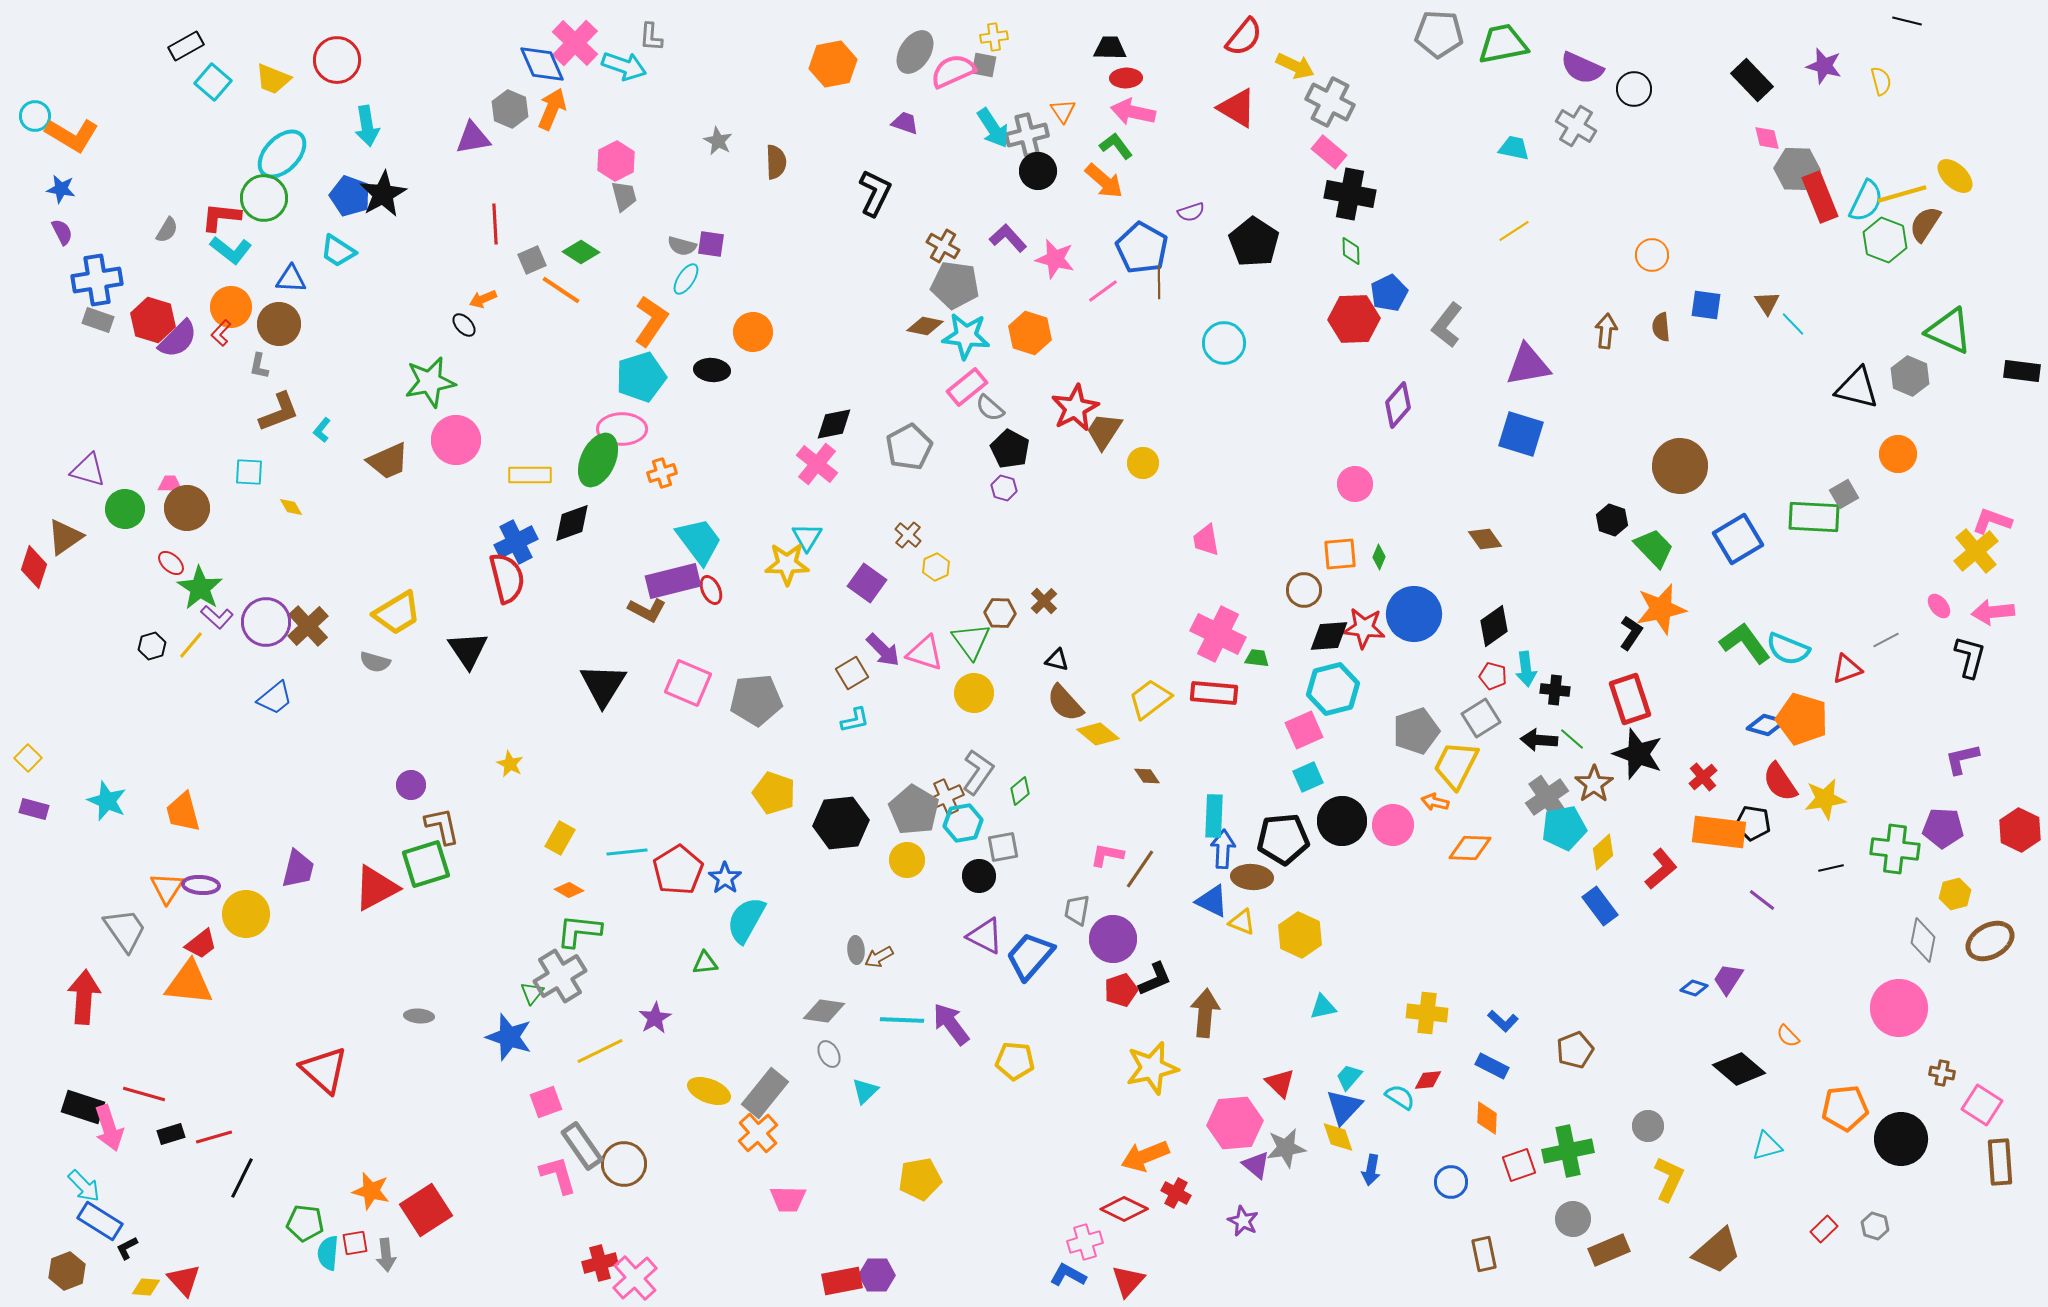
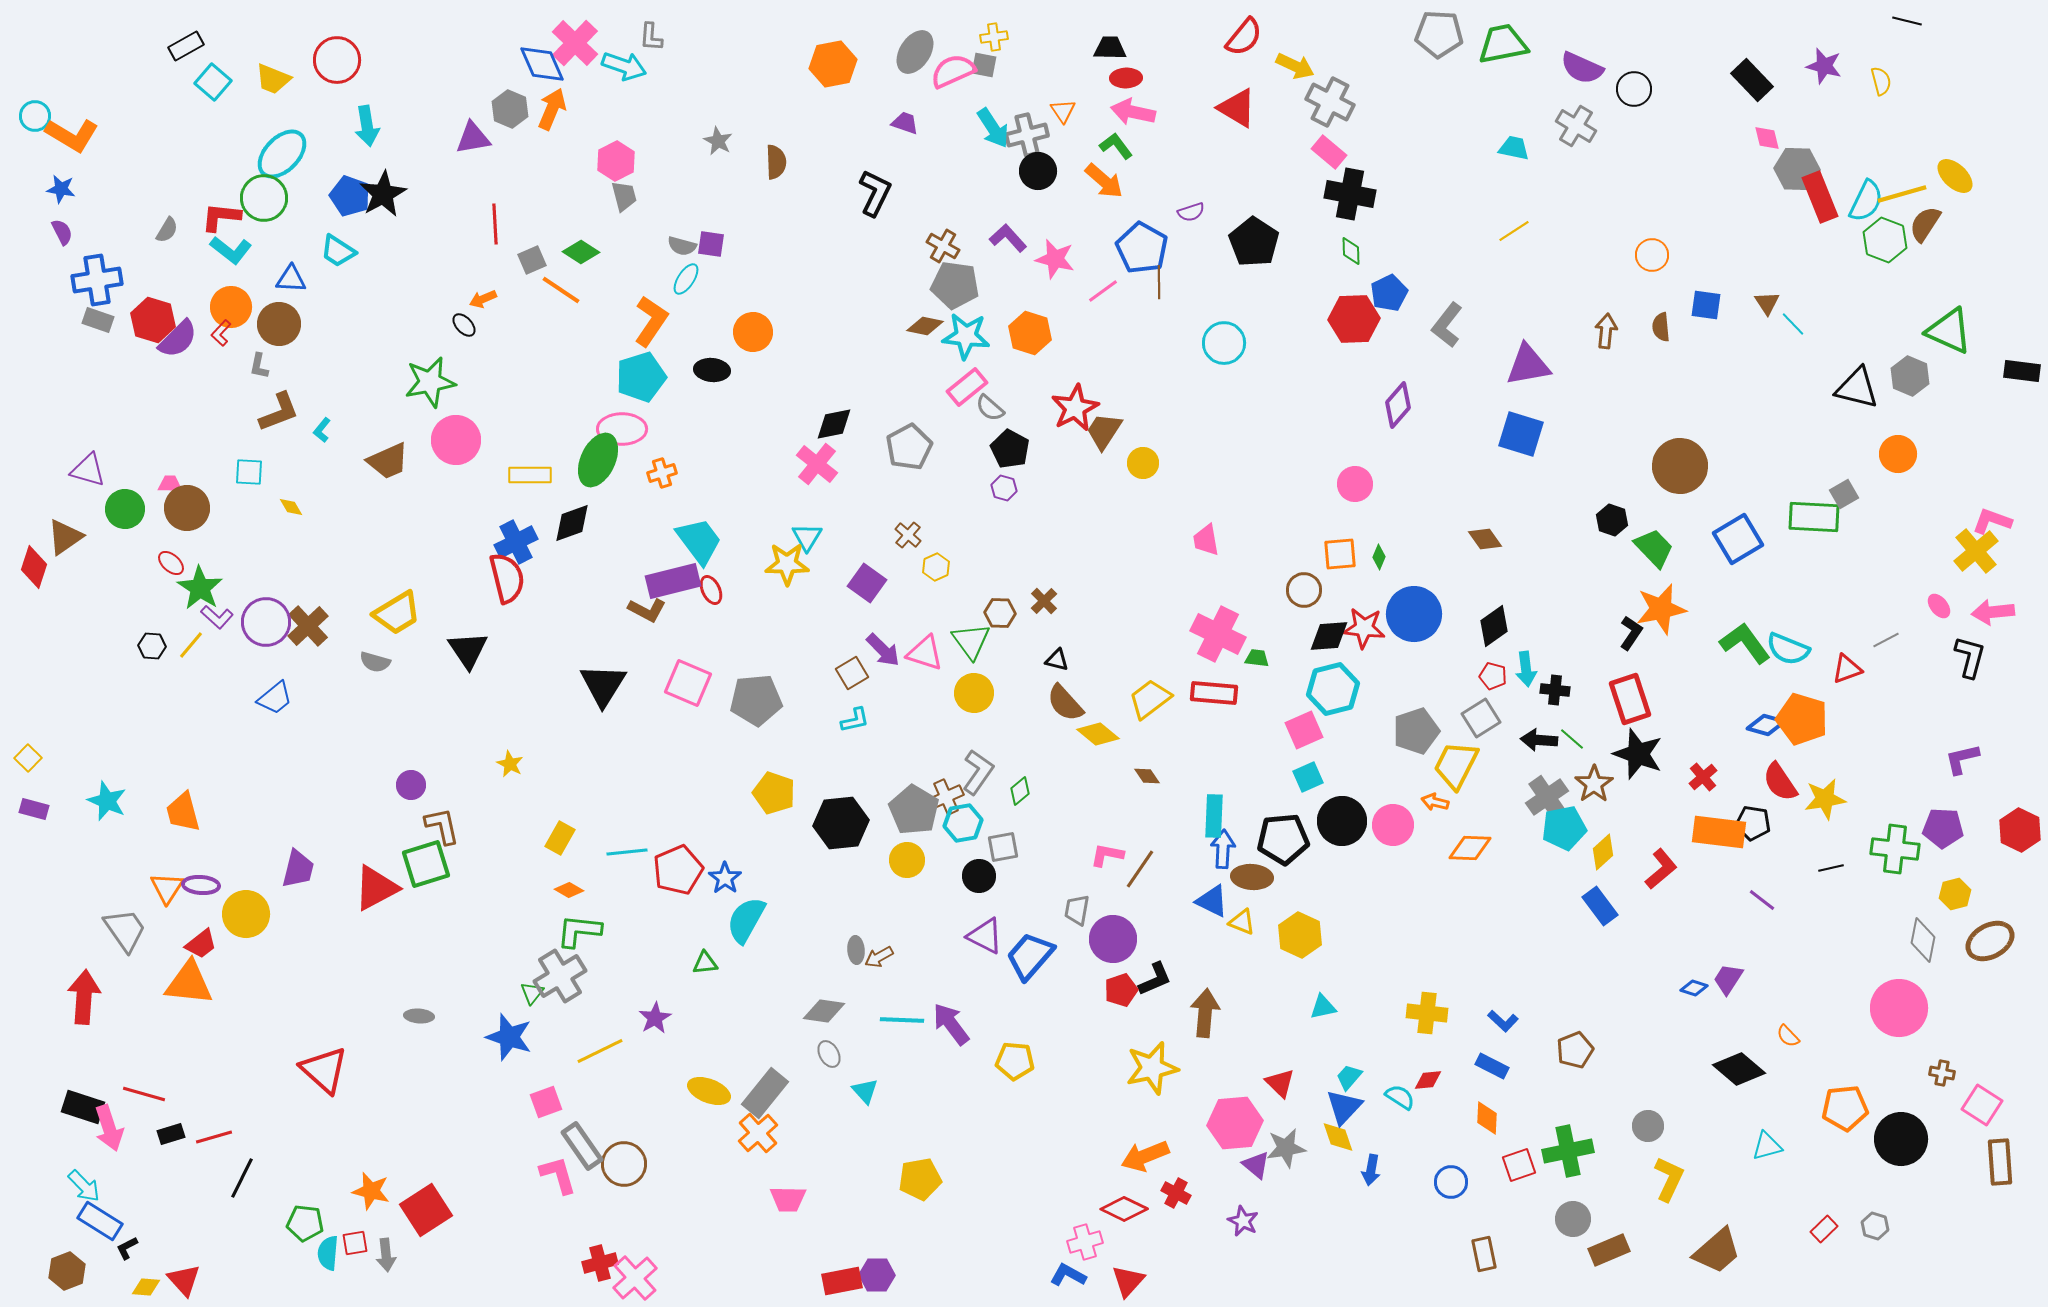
black hexagon at (152, 646): rotated 20 degrees clockwise
red pentagon at (678, 870): rotated 9 degrees clockwise
cyan triangle at (865, 1091): rotated 28 degrees counterclockwise
